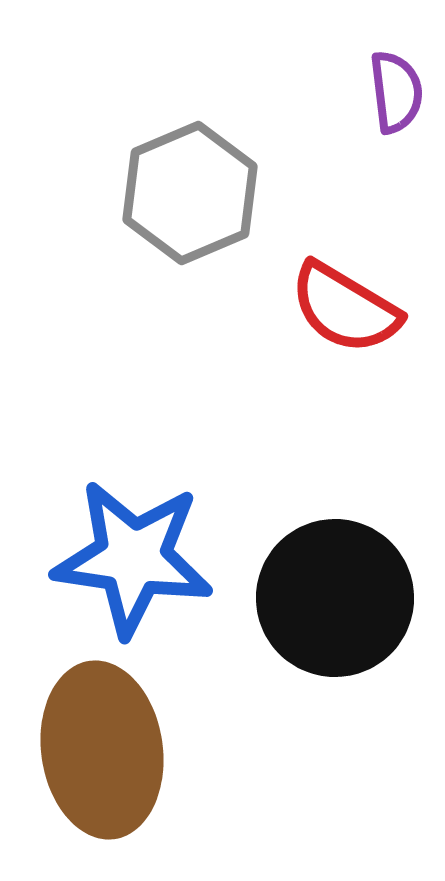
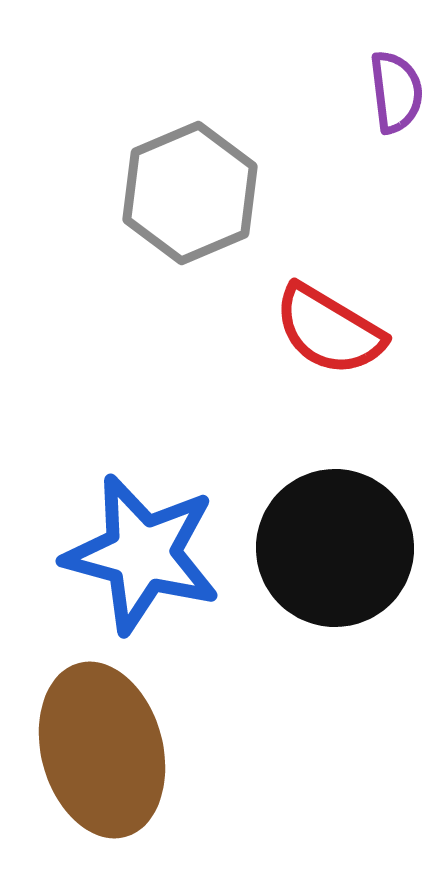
red semicircle: moved 16 px left, 22 px down
blue star: moved 9 px right, 4 px up; rotated 7 degrees clockwise
black circle: moved 50 px up
brown ellipse: rotated 7 degrees counterclockwise
